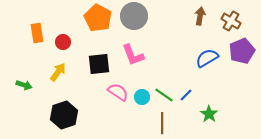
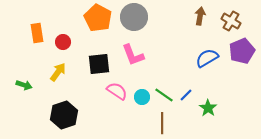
gray circle: moved 1 px down
pink semicircle: moved 1 px left, 1 px up
green star: moved 1 px left, 6 px up
